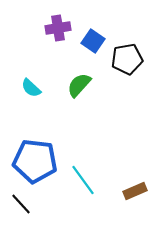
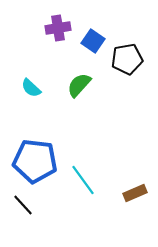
brown rectangle: moved 2 px down
black line: moved 2 px right, 1 px down
